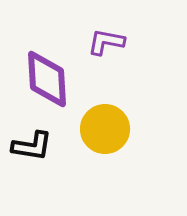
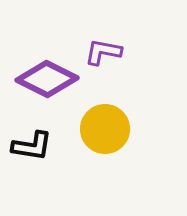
purple L-shape: moved 3 px left, 10 px down
purple diamond: rotated 60 degrees counterclockwise
